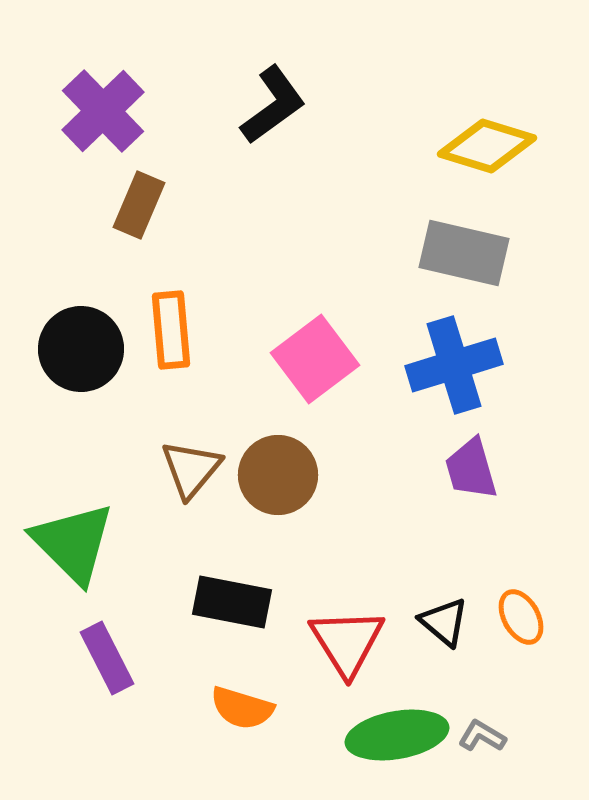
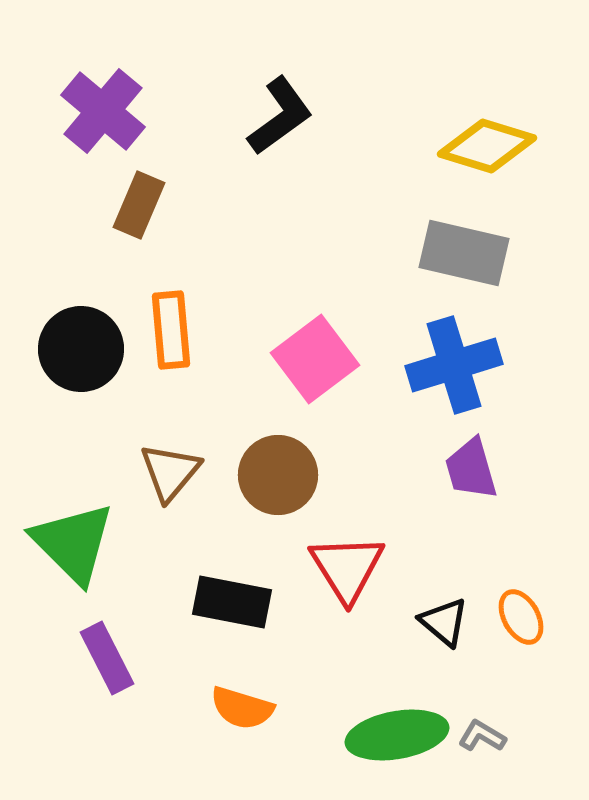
black L-shape: moved 7 px right, 11 px down
purple cross: rotated 6 degrees counterclockwise
brown triangle: moved 21 px left, 3 px down
red triangle: moved 74 px up
